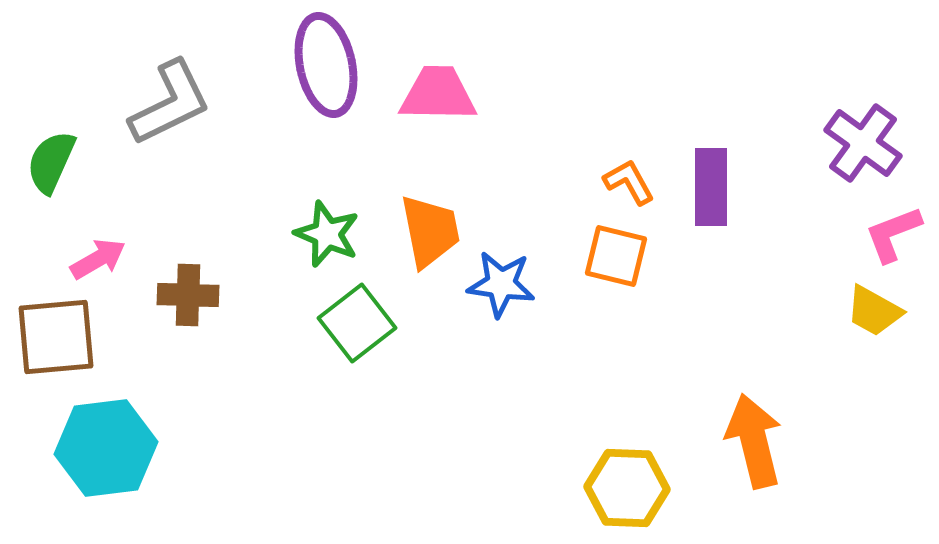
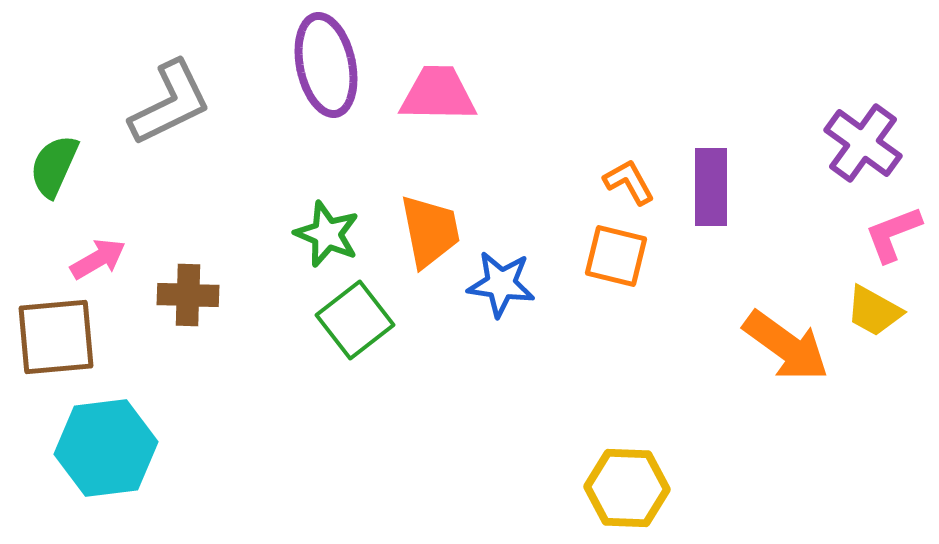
green semicircle: moved 3 px right, 4 px down
green square: moved 2 px left, 3 px up
orange arrow: moved 32 px right, 95 px up; rotated 140 degrees clockwise
